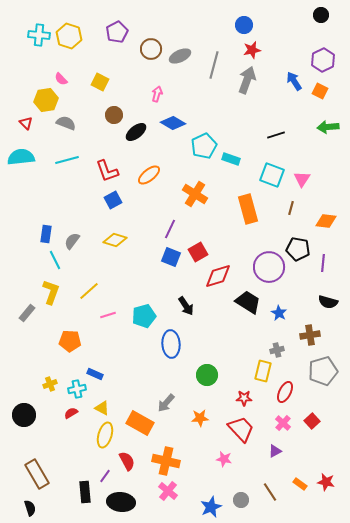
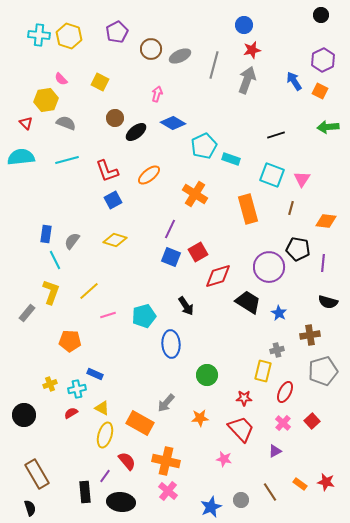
brown circle at (114, 115): moved 1 px right, 3 px down
red semicircle at (127, 461): rotated 12 degrees counterclockwise
